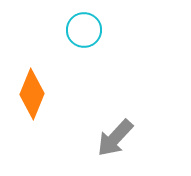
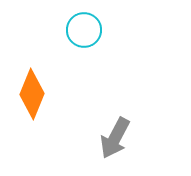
gray arrow: rotated 15 degrees counterclockwise
